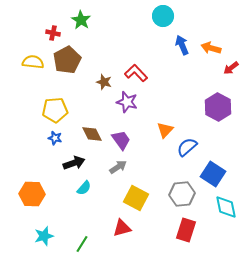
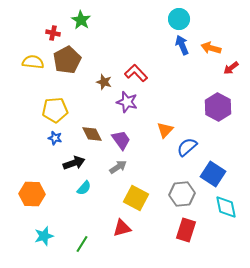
cyan circle: moved 16 px right, 3 px down
